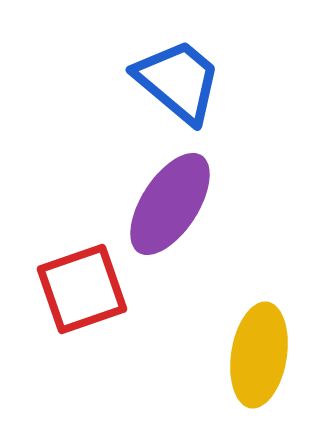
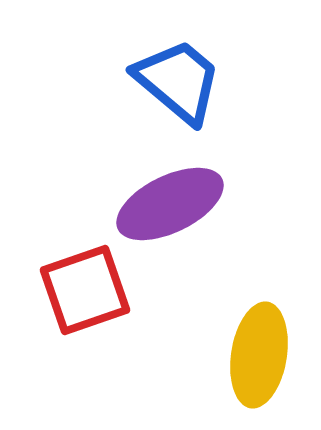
purple ellipse: rotated 31 degrees clockwise
red square: moved 3 px right, 1 px down
